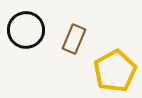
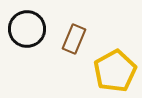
black circle: moved 1 px right, 1 px up
